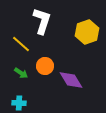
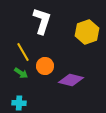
yellow line: moved 2 px right, 8 px down; rotated 18 degrees clockwise
purple diamond: rotated 45 degrees counterclockwise
